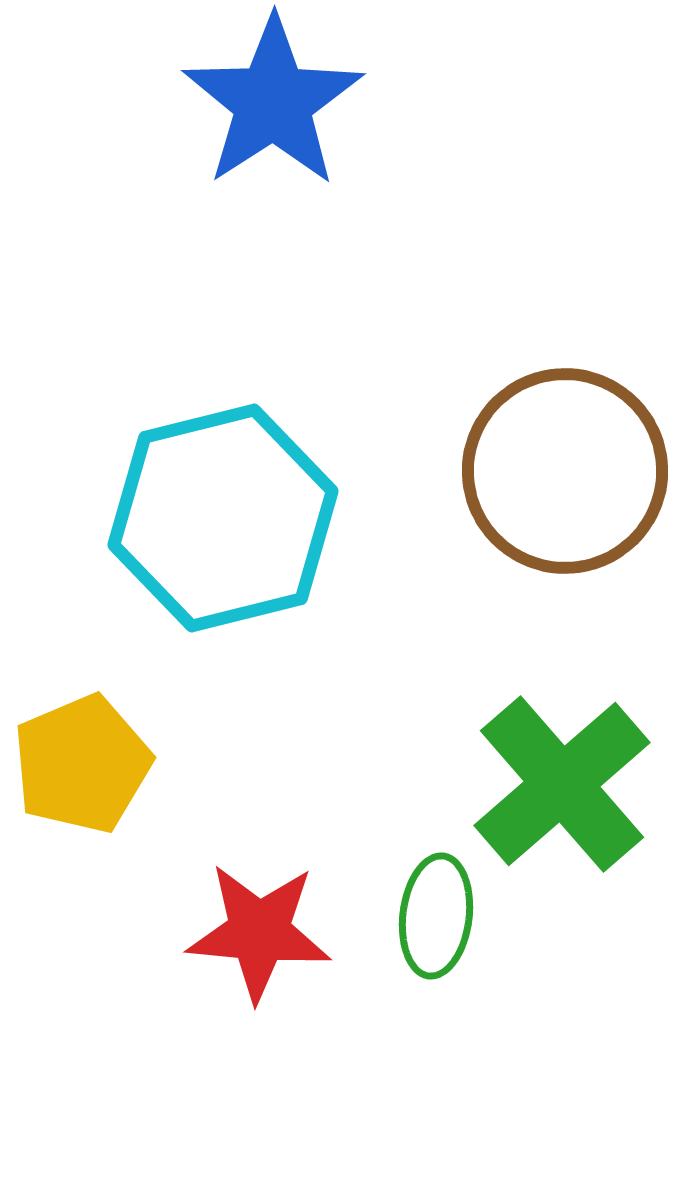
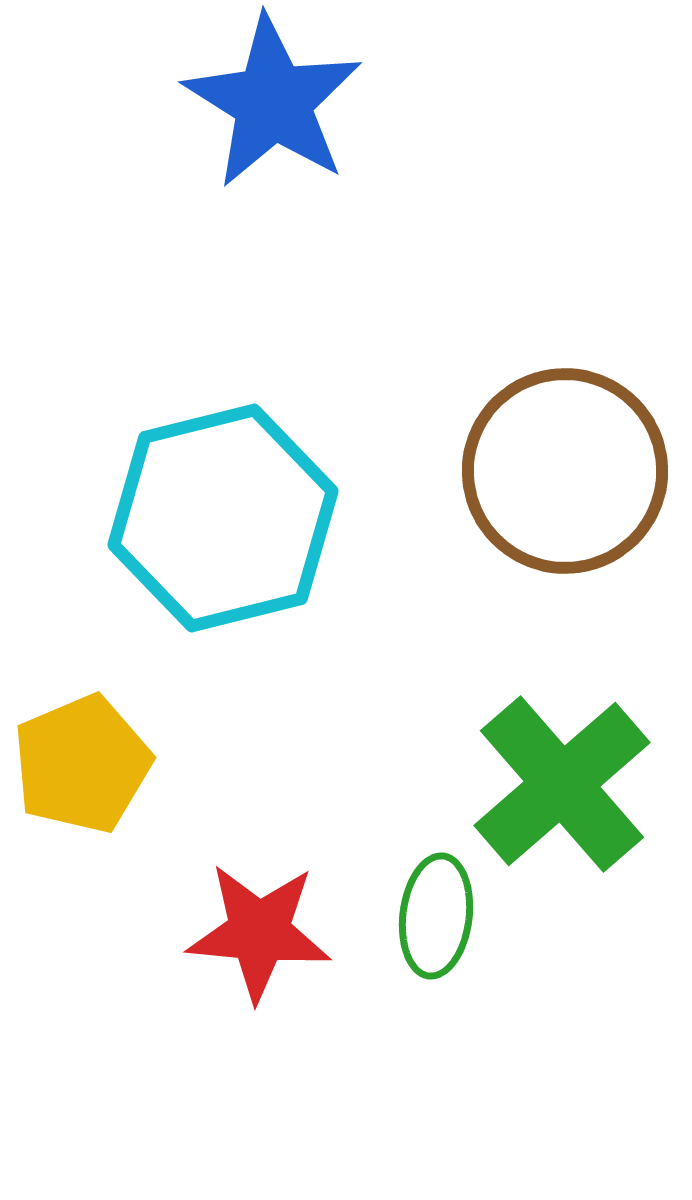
blue star: rotated 7 degrees counterclockwise
